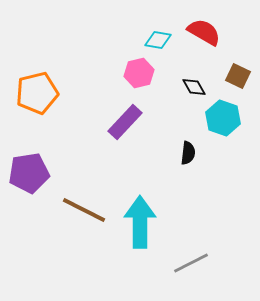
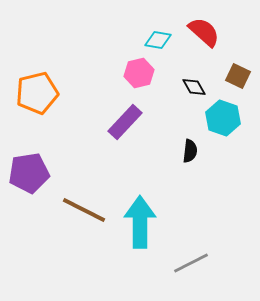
red semicircle: rotated 12 degrees clockwise
black semicircle: moved 2 px right, 2 px up
